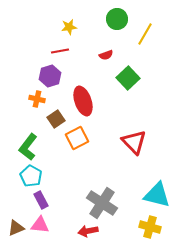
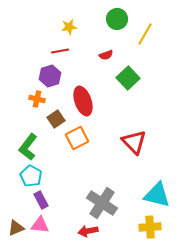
yellow cross: rotated 20 degrees counterclockwise
